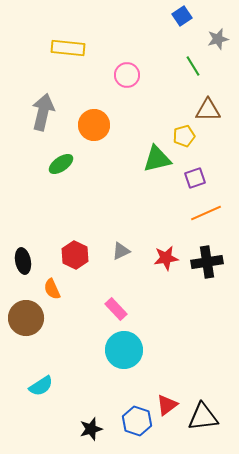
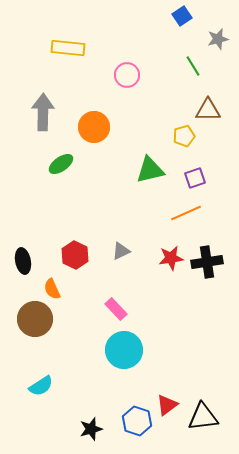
gray arrow: rotated 12 degrees counterclockwise
orange circle: moved 2 px down
green triangle: moved 7 px left, 11 px down
orange line: moved 20 px left
red star: moved 5 px right
brown circle: moved 9 px right, 1 px down
